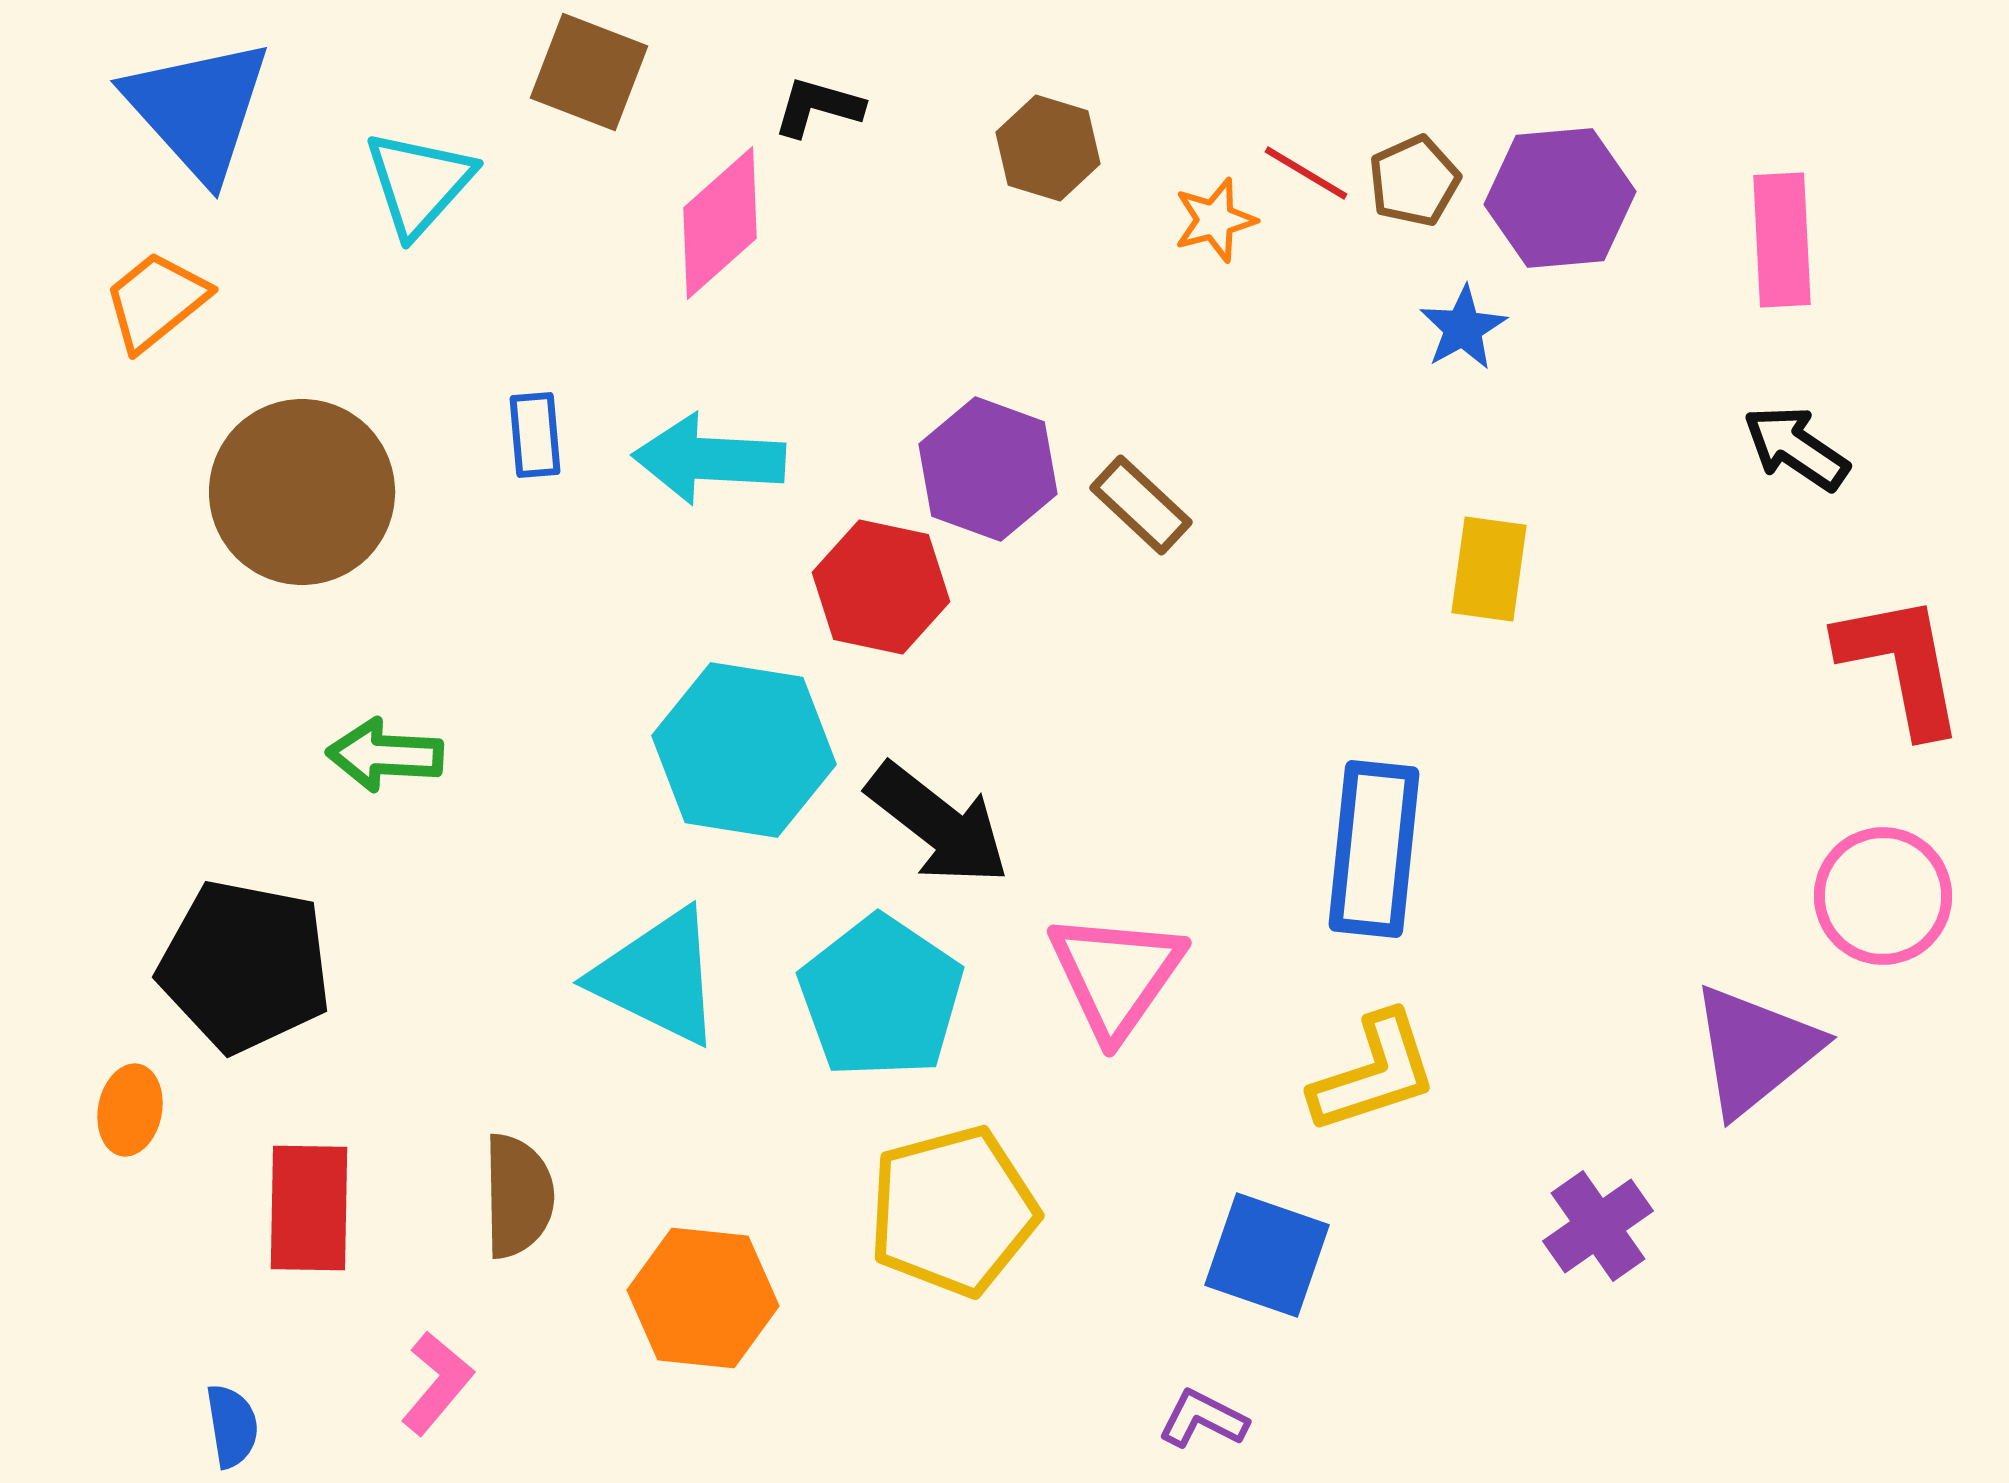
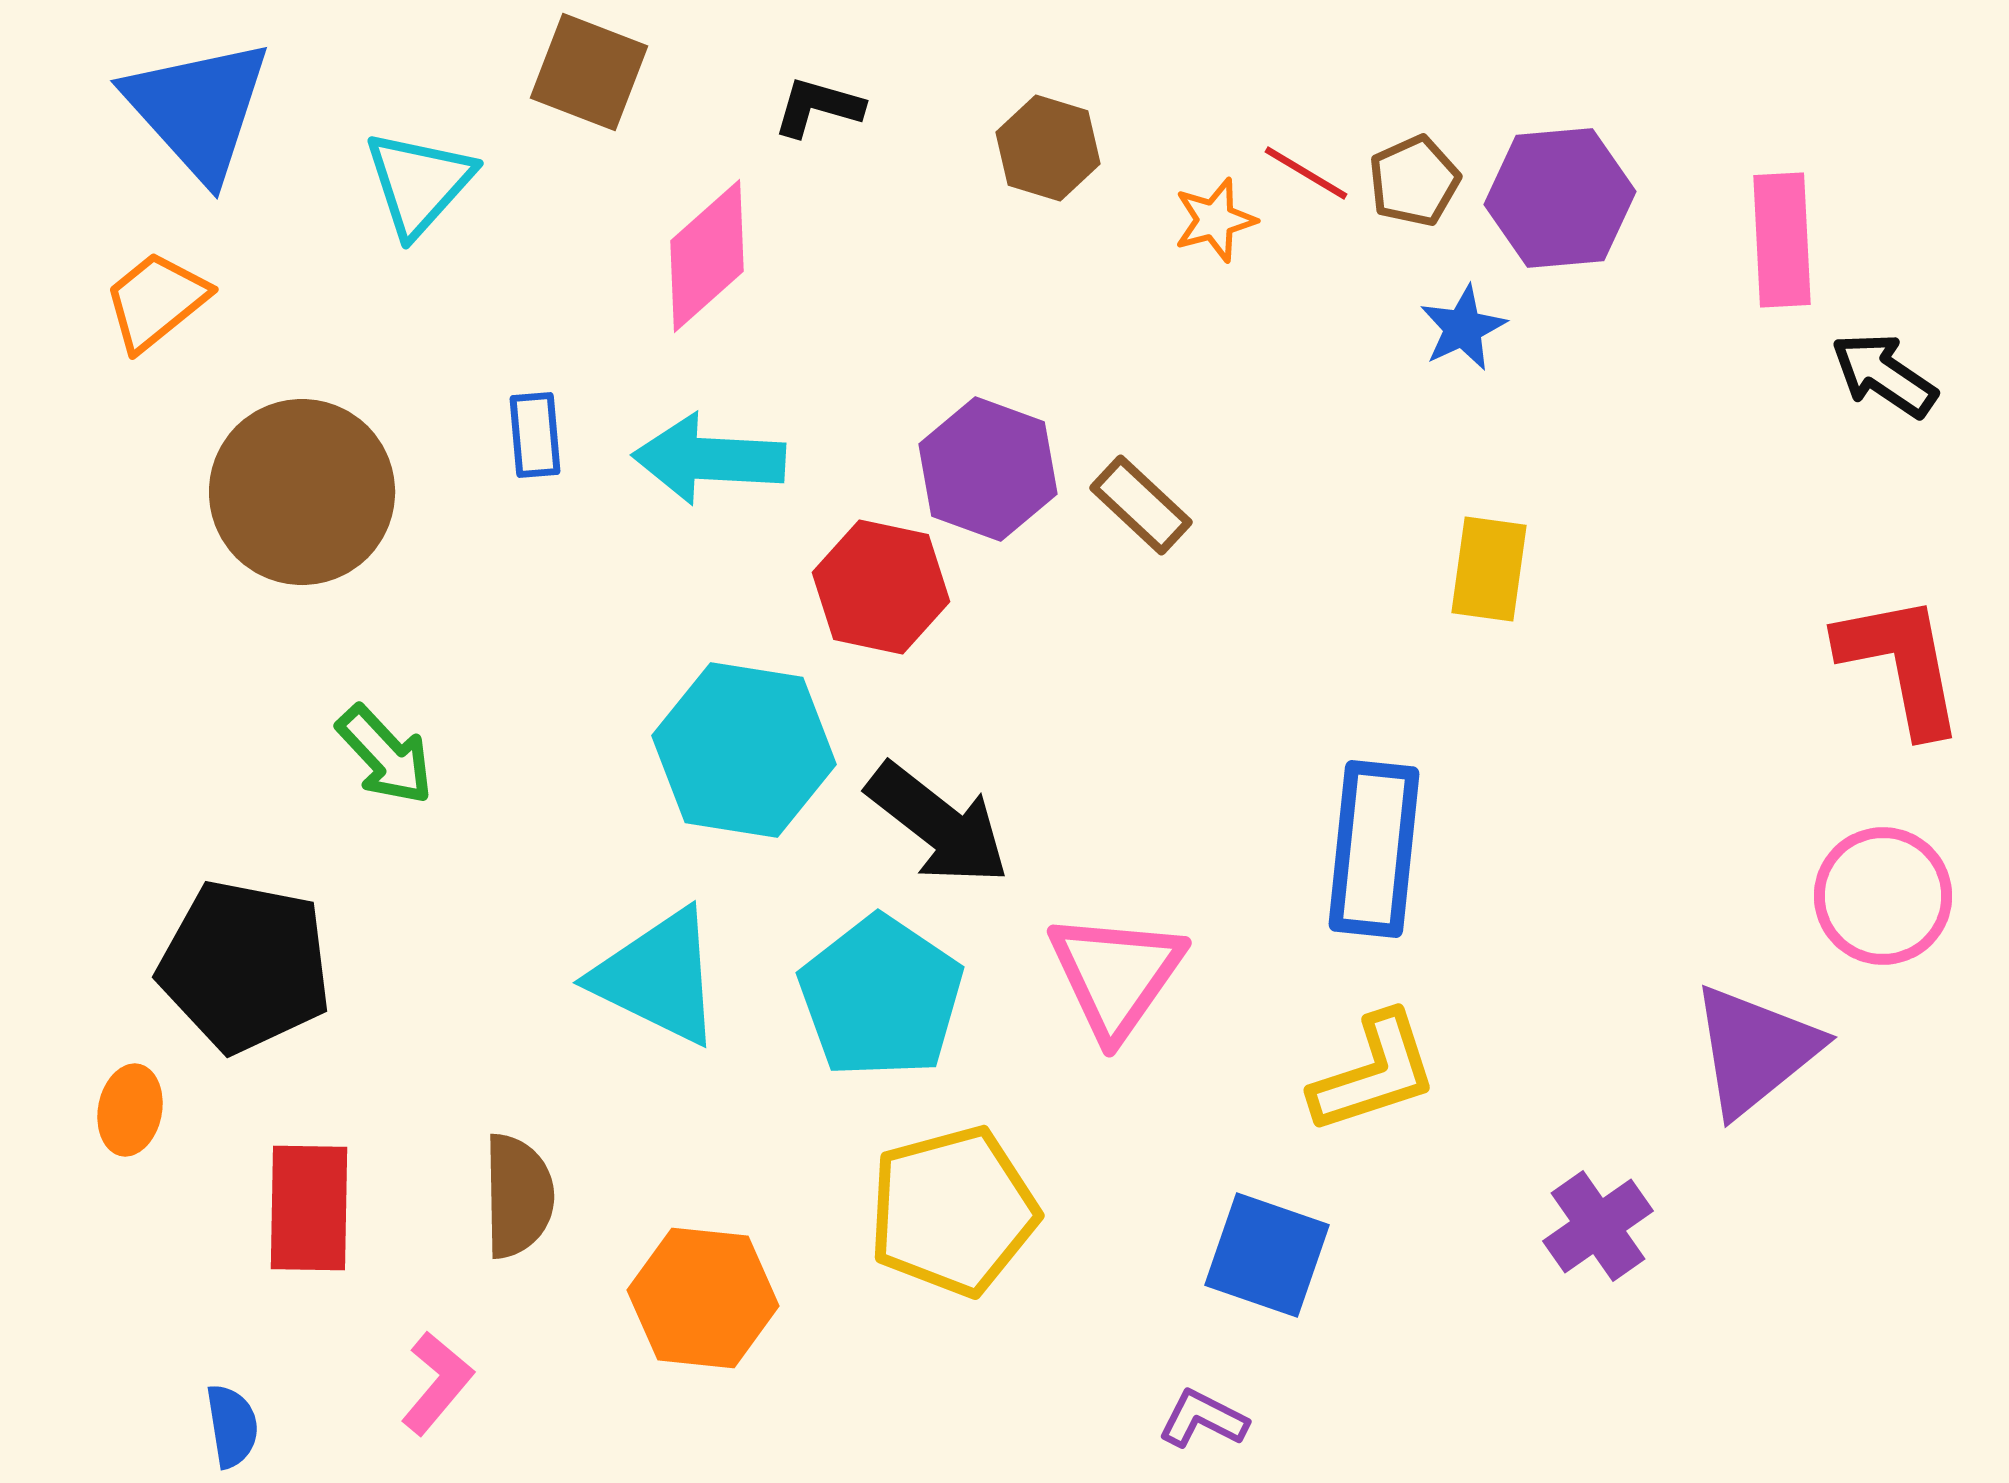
pink diamond at (720, 223): moved 13 px left, 33 px down
blue star at (1463, 328): rotated 4 degrees clockwise
black arrow at (1796, 448): moved 88 px right, 73 px up
green arrow at (385, 755): rotated 136 degrees counterclockwise
